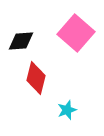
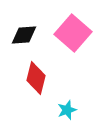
pink square: moved 3 px left
black diamond: moved 3 px right, 6 px up
